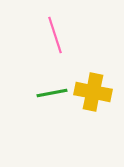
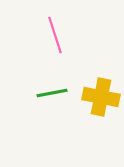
yellow cross: moved 8 px right, 5 px down
